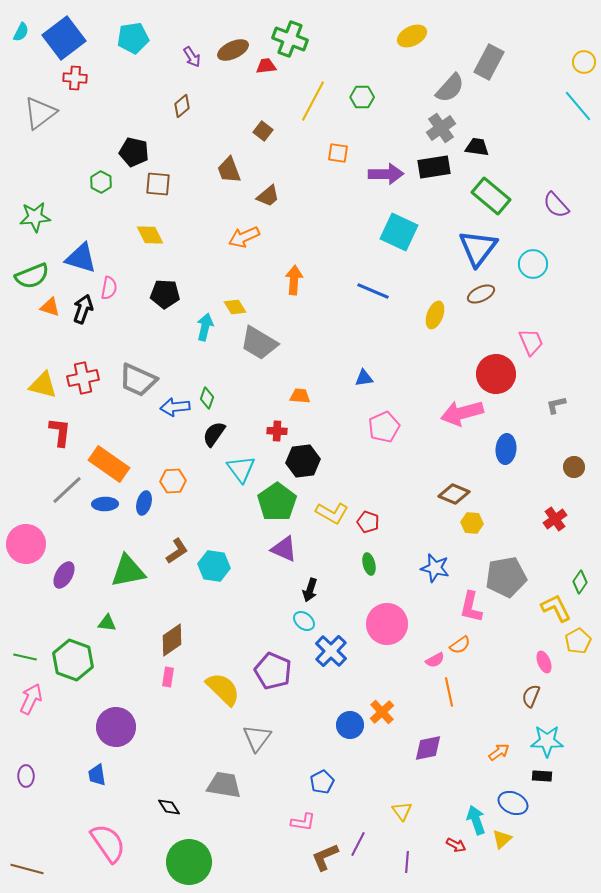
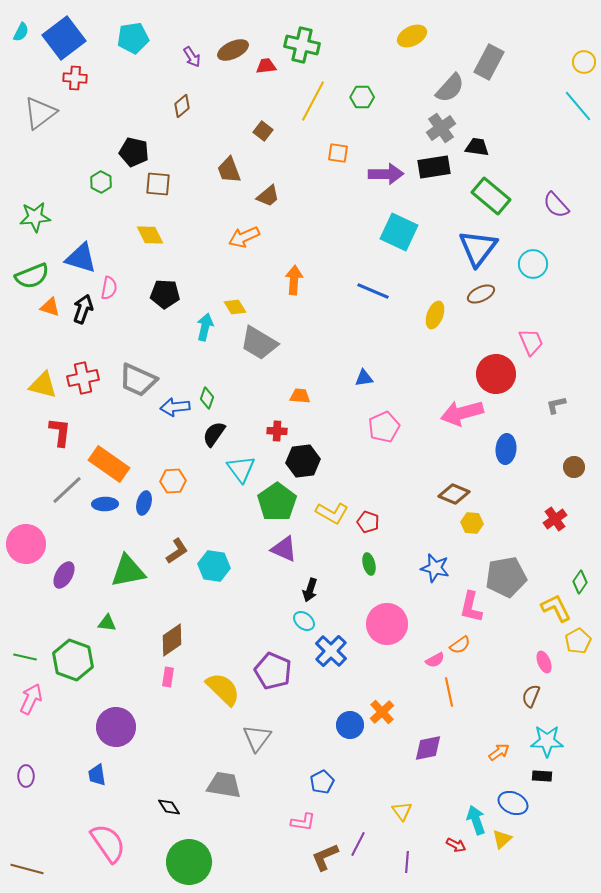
green cross at (290, 39): moved 12 px right, 6 px down; rotated 8 degrees counterclockwise
